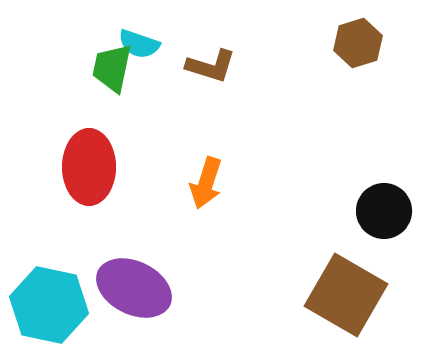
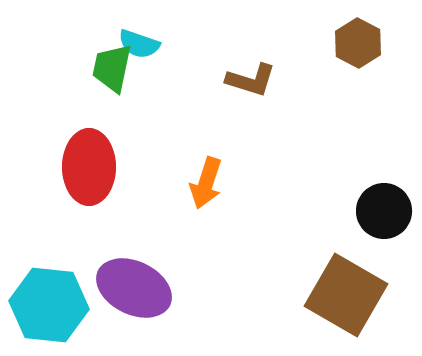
brown hexagon: rotated 15 degrees counterclockwise
brown L-shape: moved 40 px right, 14 px down
cyan hexagon: rotated 6 degrees counterclockwise
